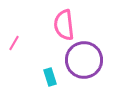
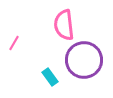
cyan rectangle: rotated 18 degrees counterclockwise
